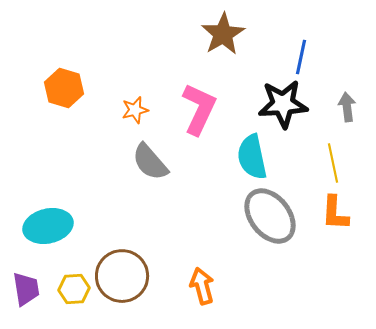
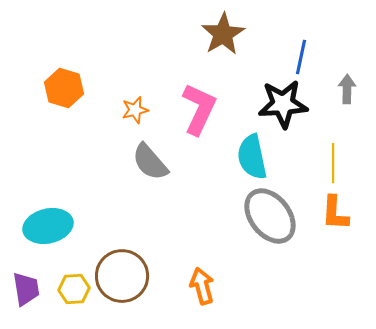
gray arrow: moved 18 px up; rotated 8 degrees clockwise
yellow line: rotated 12 degrees clockwise
